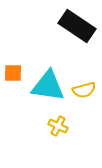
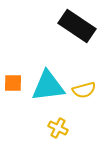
orange square: moved 10 px down
cyan triangle: rotated 15 degrees counterclockwise
yellow cross: moved 2 px down
